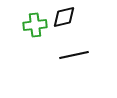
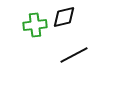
black line: rotated 16 degrees counterclockwise
